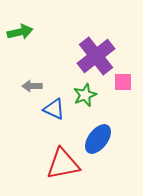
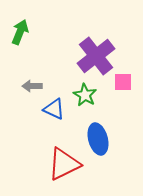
green arrow: rotated 55 degrees counterclockwise
green star: rotated 20 degrees counterclockwise
blue ellipse: rotated 52 degrees counterclockwise
red triangle: moved 1 px right; rotated 15 degrees counterclockwise
